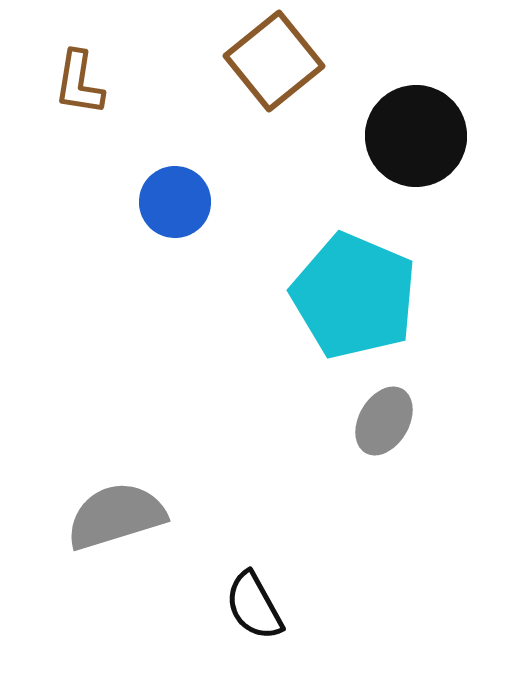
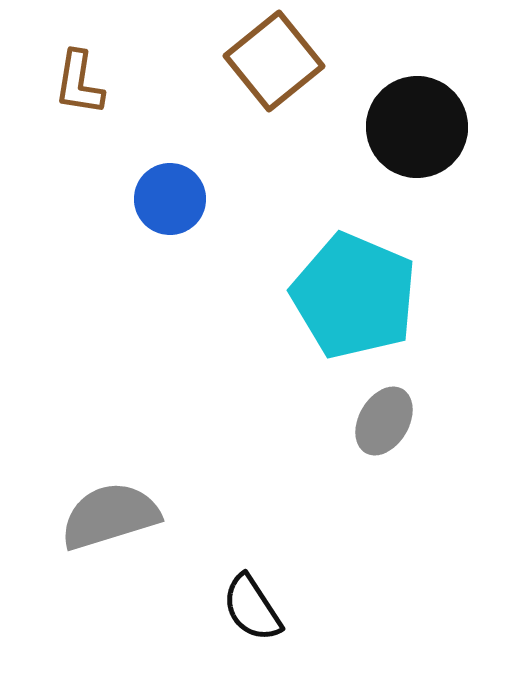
black circle: moved 1 px right, 9 px up
blue circle: moved 5 px left, 3 px up
gray semicircle: moved 6 px left
black semicircle: moved 2 px left, 2 px down; rotated 4 degrees counterclockwise
